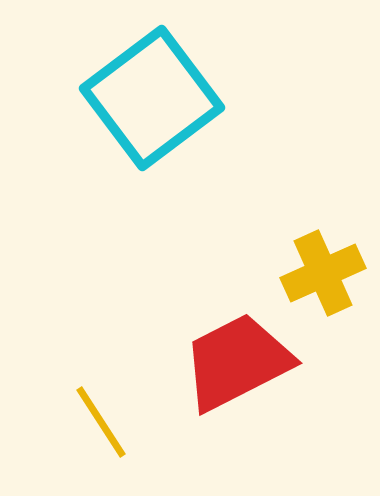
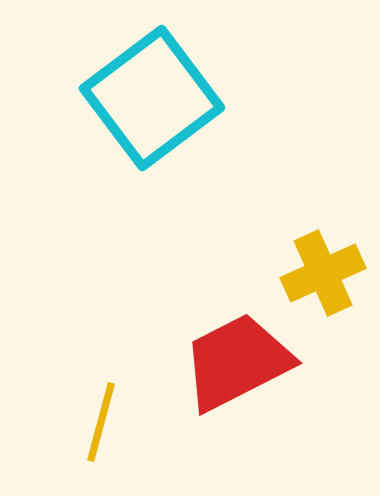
yellow line: rotated 48 degrees clockwise
